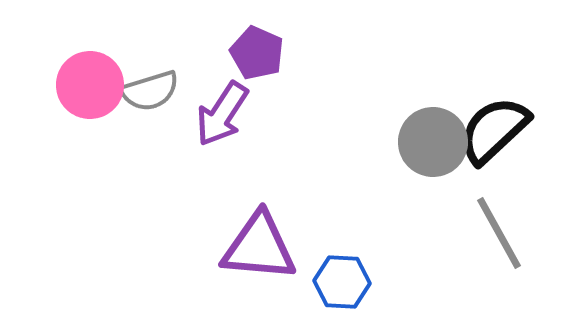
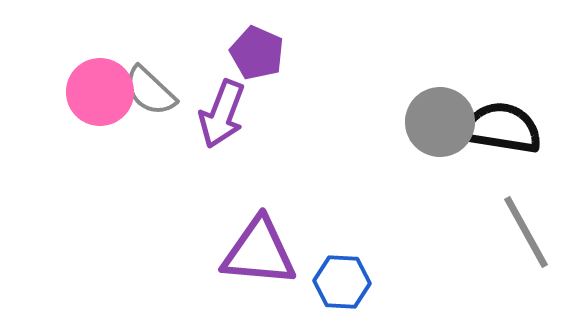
pink circle: moved 10 px right, 7 px down
gray semicircle: rotated 60 degrees clockwise
purple arrow: rotated 12 degrees counterclockwise
black semicircle: moved 8 px right, 2 px up; rotated 52 degrees clockwise
gray circle: moved 7 px right, 20 px up
gray line: moved 27 px right, 1 px up
purple triangle: moved 5 px down
